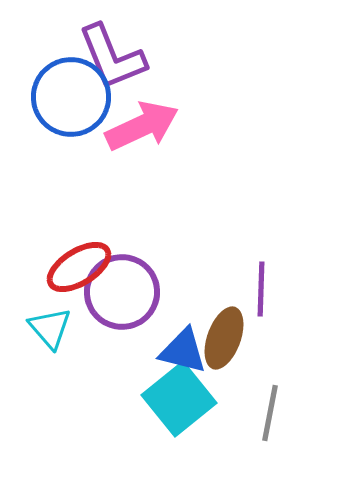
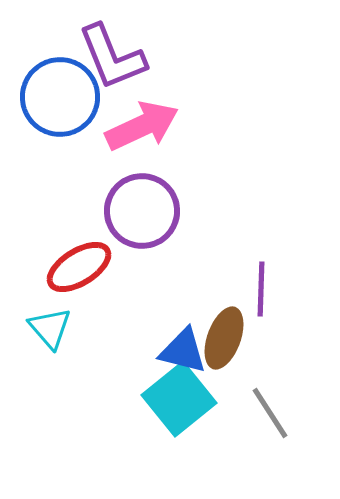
blue circle: moved 11 px left
purple circle: moved 20 px right, 81 px up
gray line: rotated 44 degrees counterclockwise
